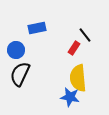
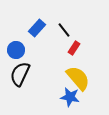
blue rectangle: rotated 36 degrees counterclockwise
black line: moved 21 px left, 5 px up
yellow semicircle: rotated 144 degrees clockwise
